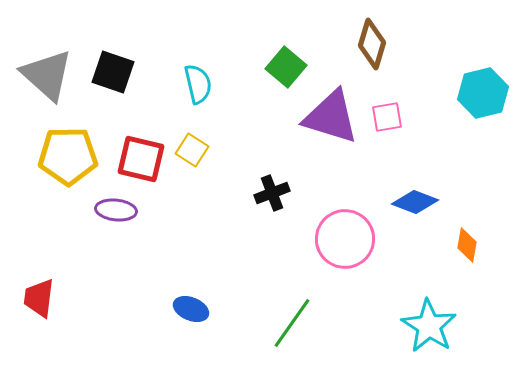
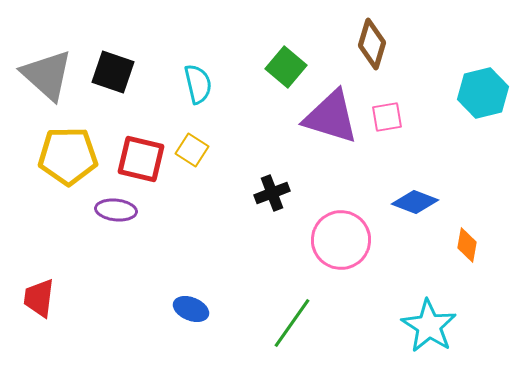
pink circle: moved 4 px left, 1 px down
